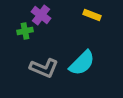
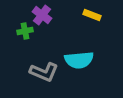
purple cross: moved 1 px right
cyan semicircle: moved 3 px left, 3 px up; rotated 40 degrees clockwise
gray L-shape: moved 4 px down
